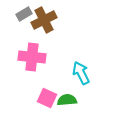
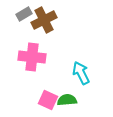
pink square: moved 1 px right, 2 px down
